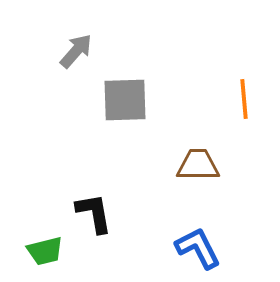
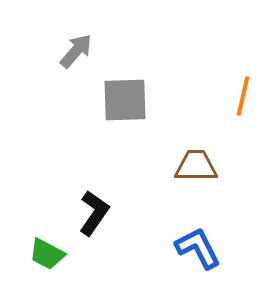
orange line: moved 1 px left, 3 px up; rotated 18 degrees clockwise
brown trapezoid: moved 2 px left, 1 px down
black L-shape: rotated 45 degrees clockwise
green trapezoid: moved 2 px right, 3 px down; rotated 42 degrees clockwise
